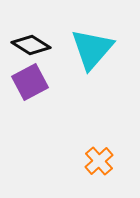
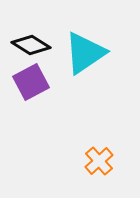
cyan triangle: moved 7 px left, 4 px down; rotated 15 degrees clockwise
purple square: moved 1 px right
